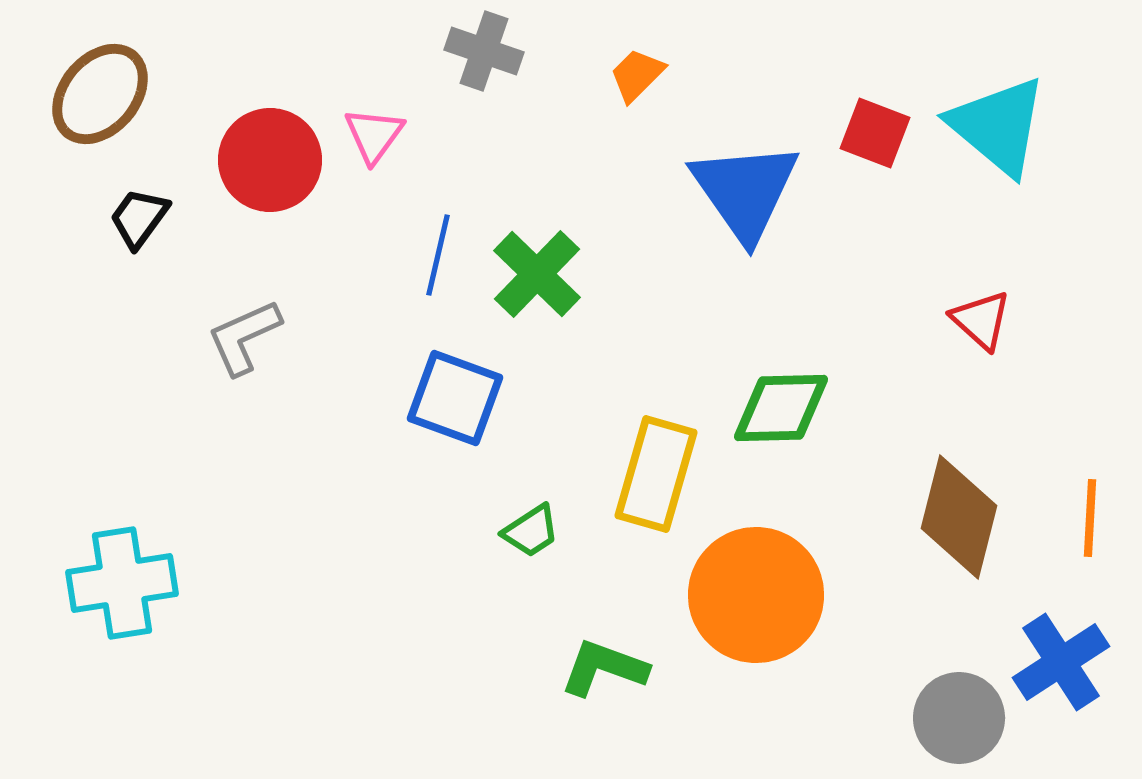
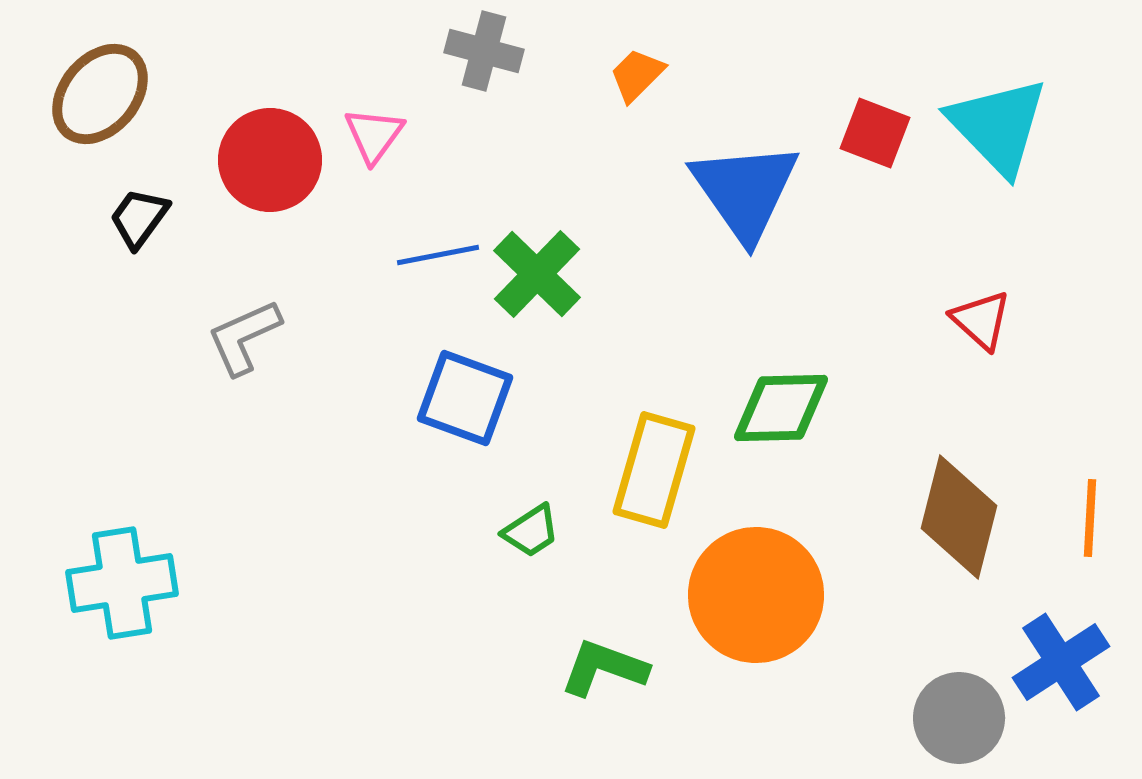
gray cross: rotated 4 degrees counterclockwise
cyan triangle: rotated 6 degrees clockwise
blue line: rotated 66 degrees clockwise
blue square: moved 10 px right
yellow rectangle: moved 2 px left, 4 px up
